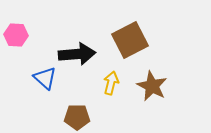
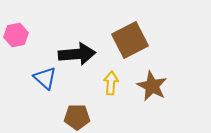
pink hexagon: rotated 15 degrees counterclockwise
yellow arrow: rotated 10 degrees counterclockwise
